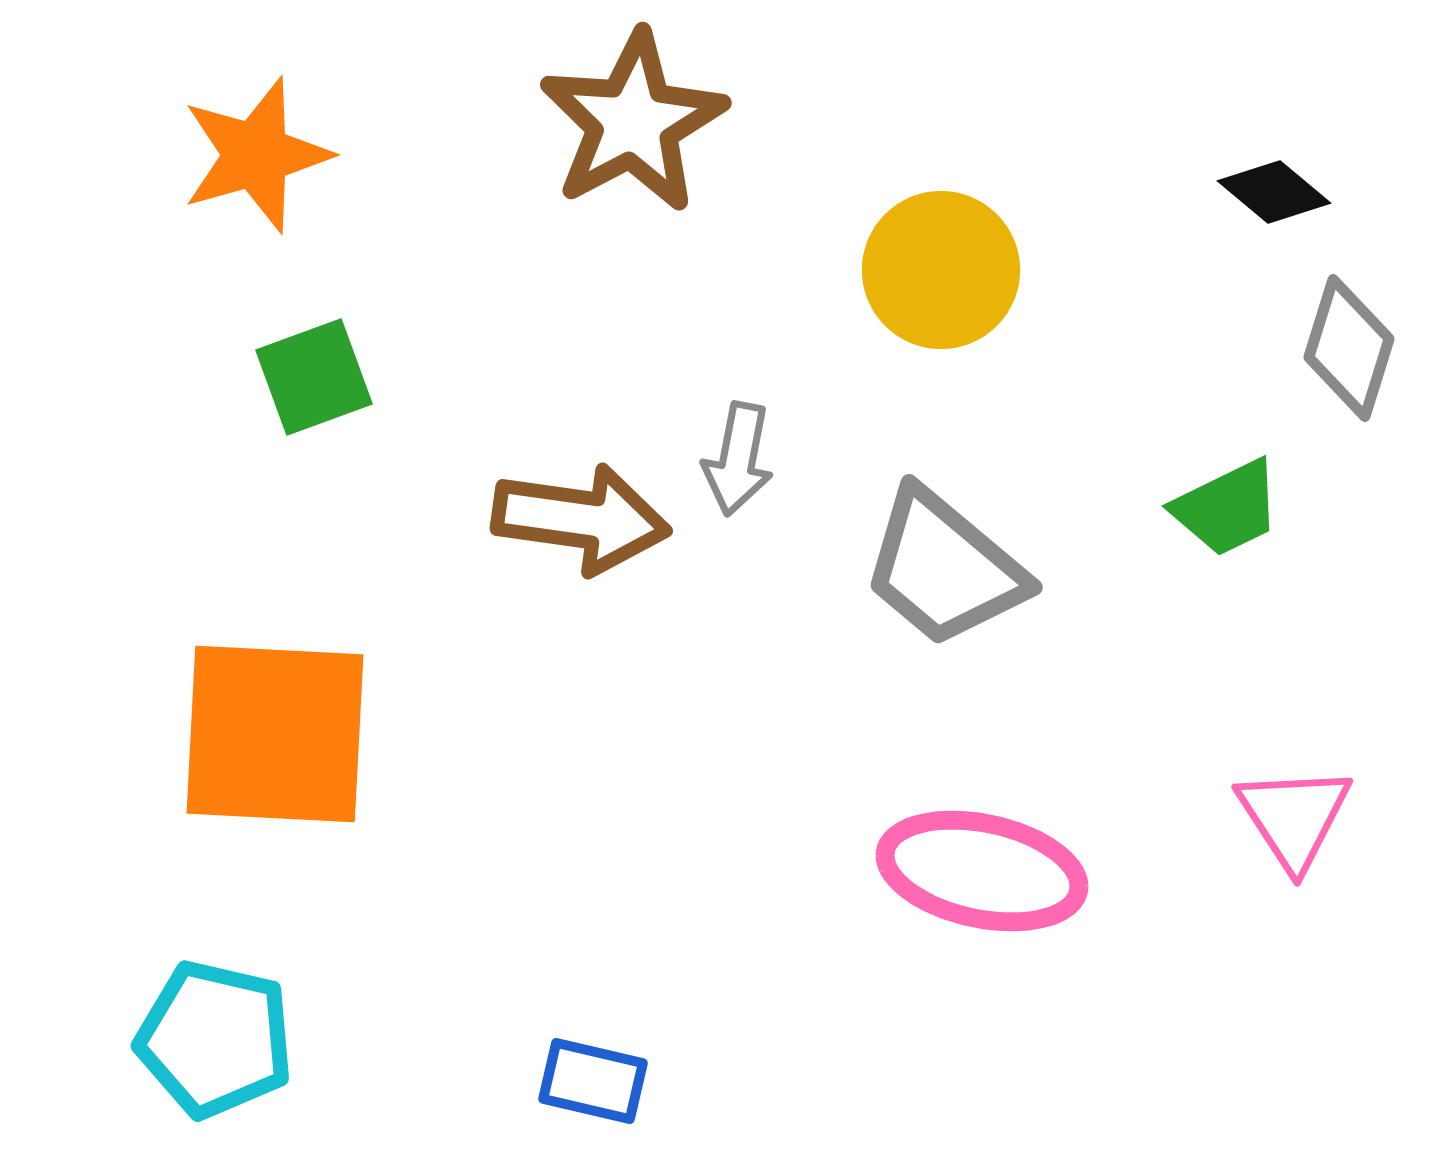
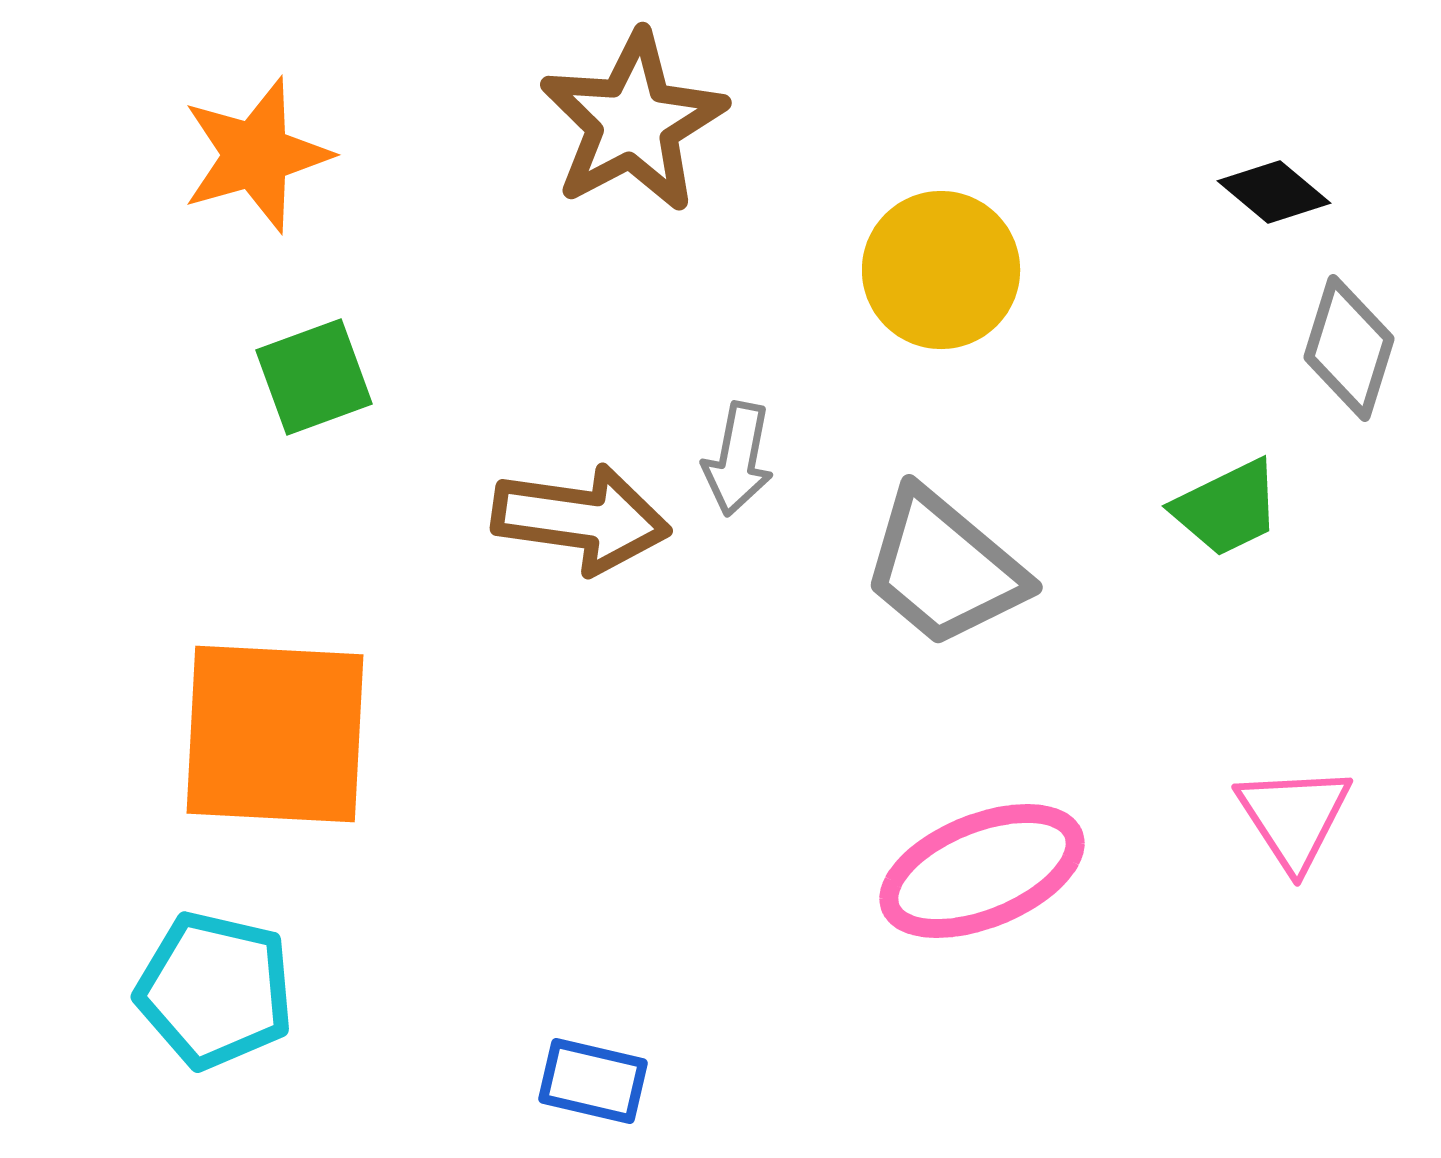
pink ellipse: rotated 34 degrees counterclockwise
cyan pentagon: moved 49 px up
